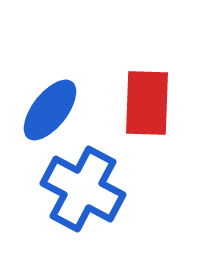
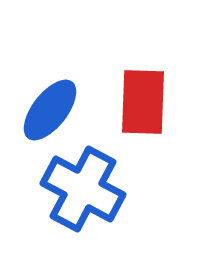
red rectangle: moved 4 px left, 1 px up
